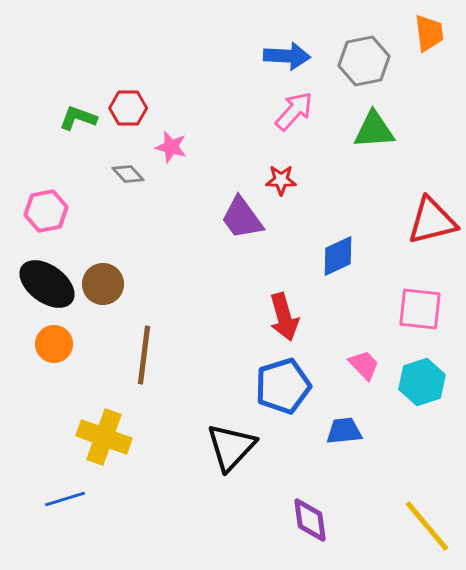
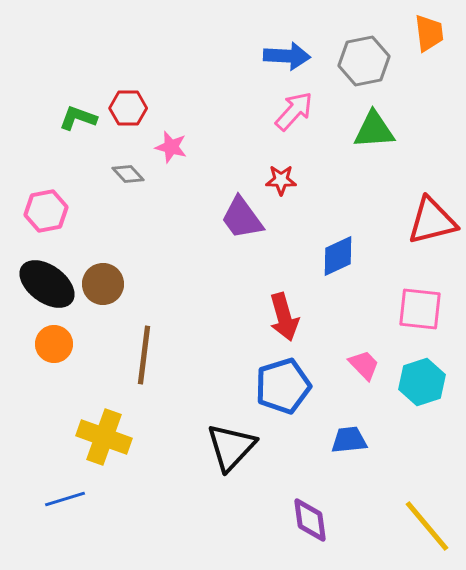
blue trapezoid: moved 5 px right, 9 px down
